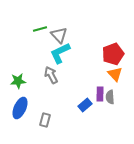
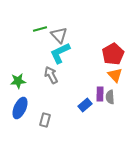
red pentagon: rotated 10 degrees counterclockwise
orange triangle: moved 1 px down
